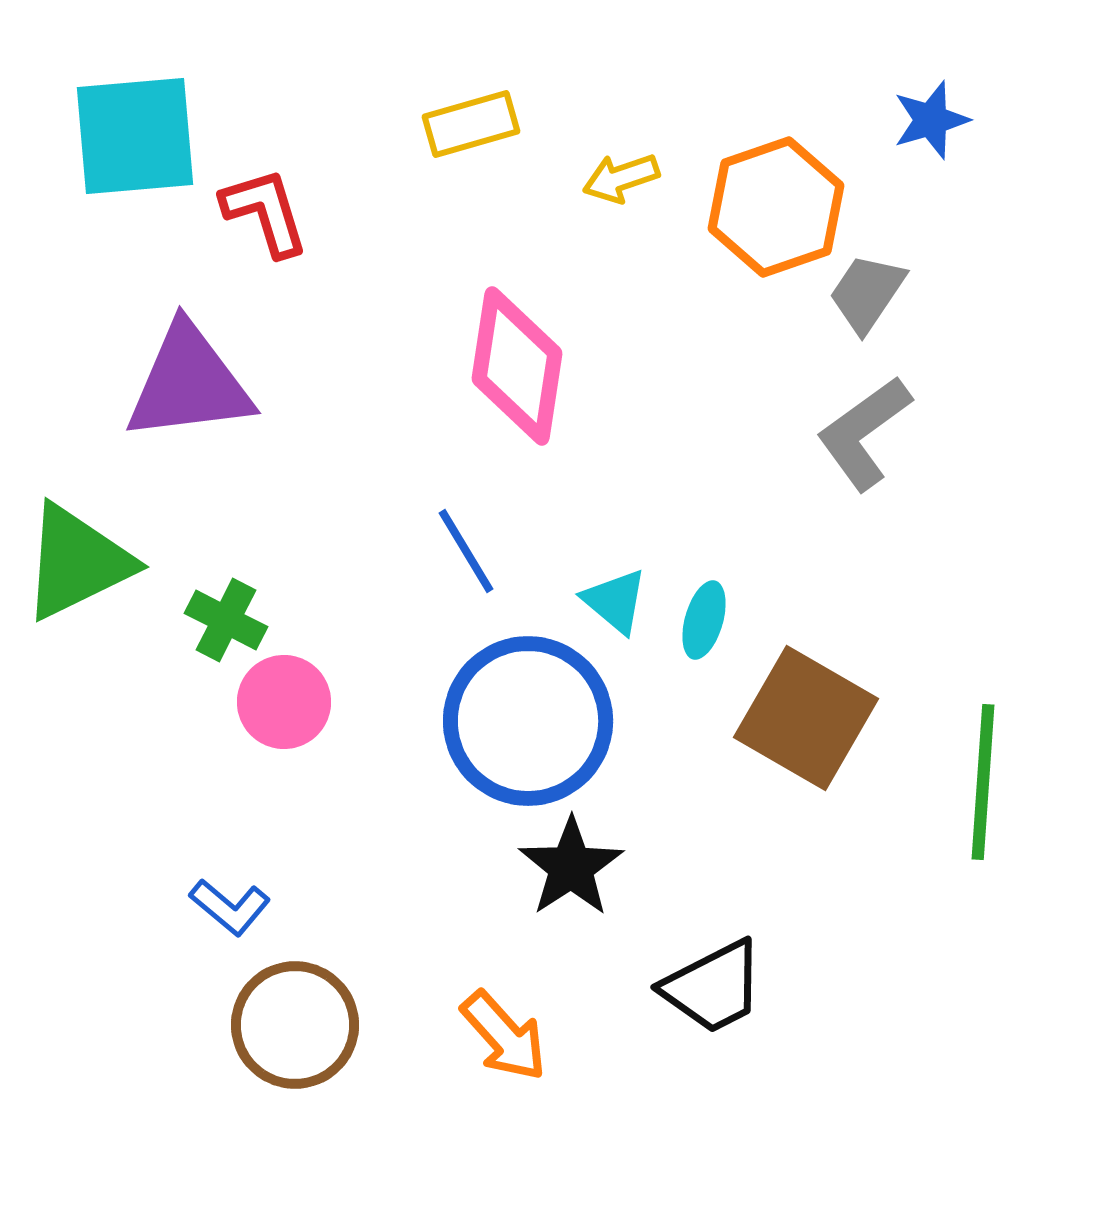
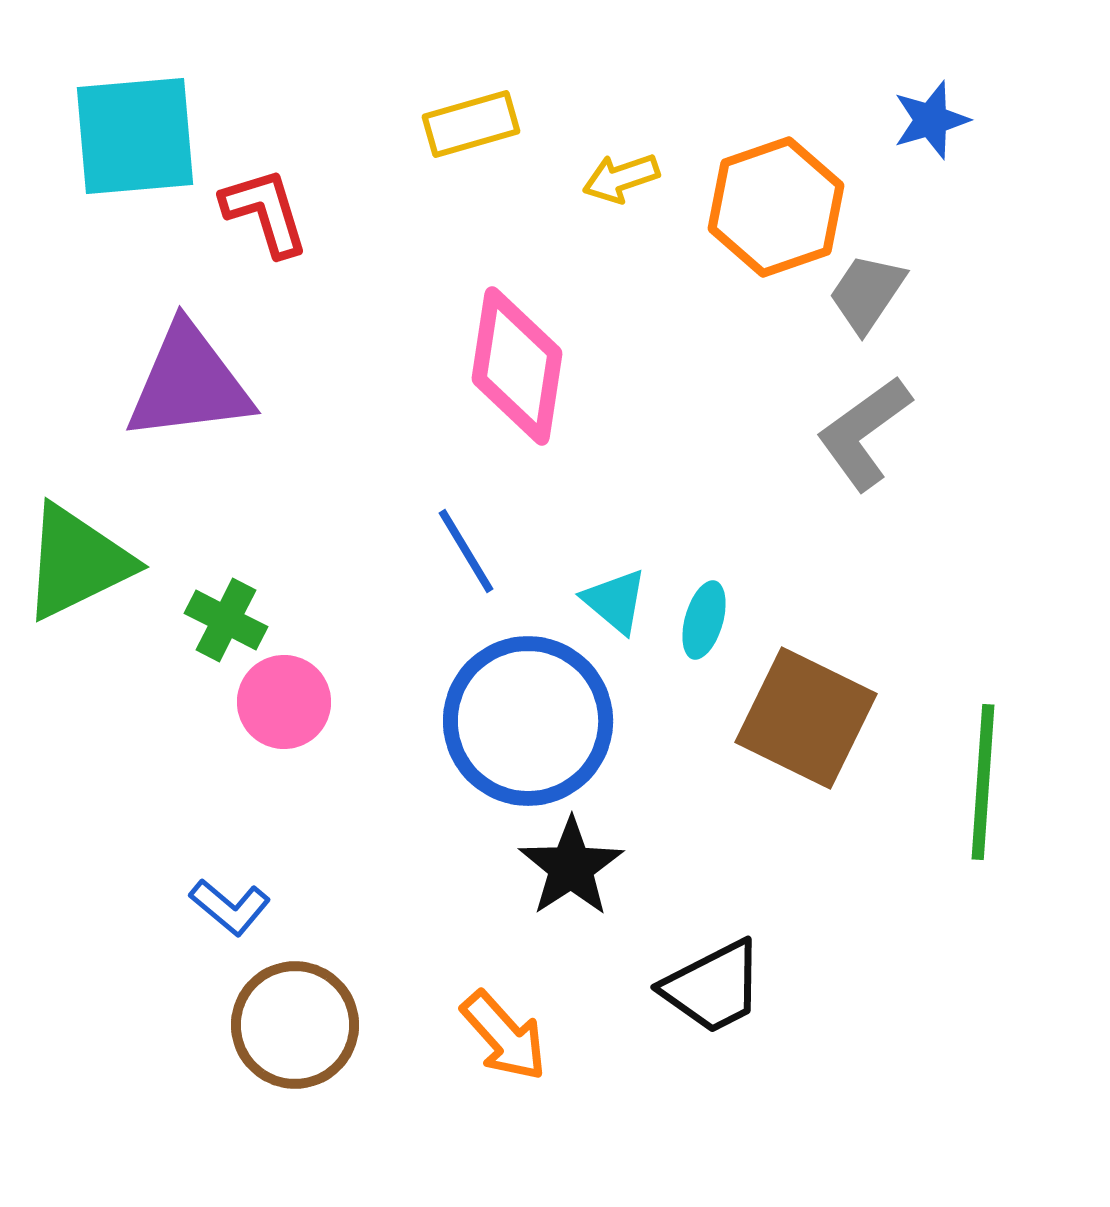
brown square: rotated 4 degrees counterclockwise
